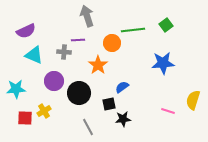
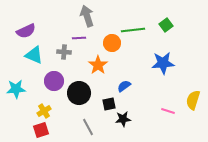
purple line: moved 1 px right, 2 px up
blue semicircle: moved 2 px right, 1 px up
red square: moved 16 px right, 12 px down; rotated 21 degrees counterclockwise
